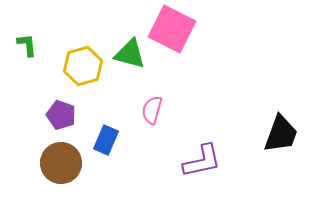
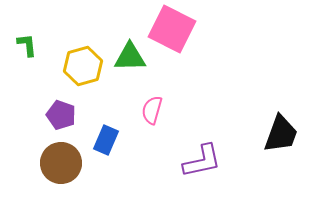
green triangle: moved 3 px down; rotated 16 degrees counterclockwise
